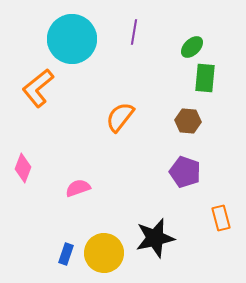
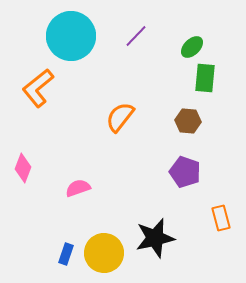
purple line: moved 2 px right, 4 px down; rotated 35 degrees clockwise
cyan circle: moved 1 px left, 3 px up
